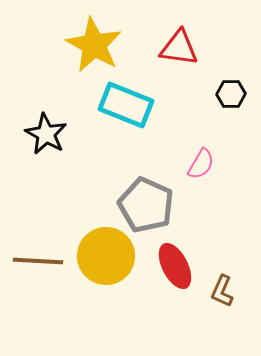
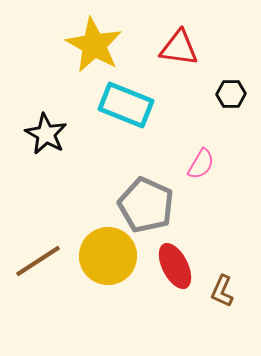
yellow circle: moved 2 px right
brown line: rotated 36 degrees counterclockwise
